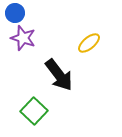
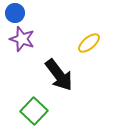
purple star: moved 1 px left, 1 px down
